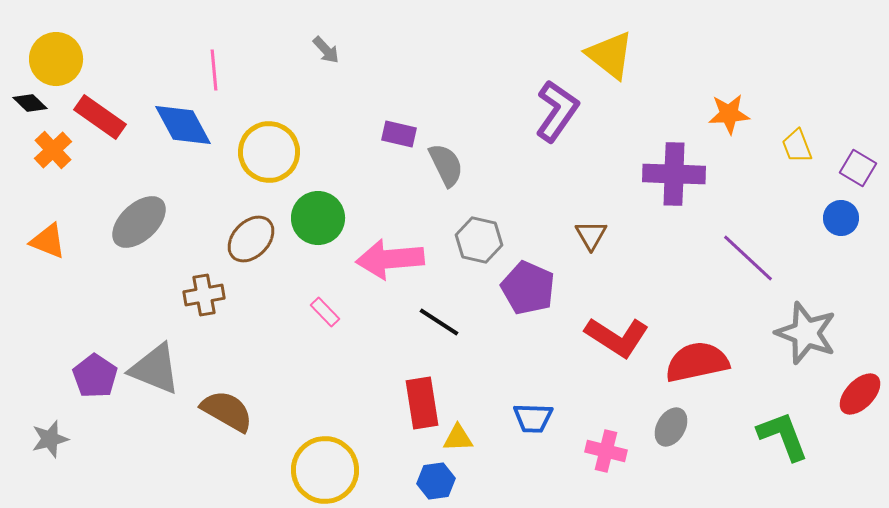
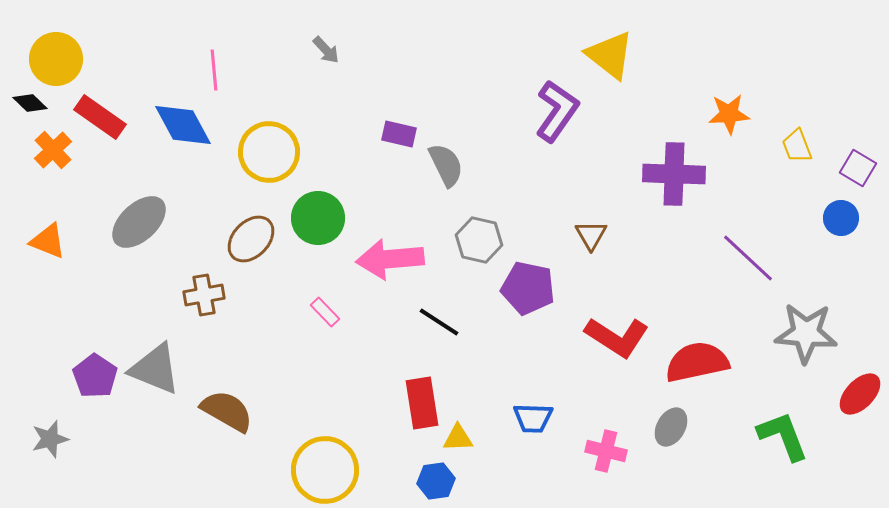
purple pentagon at (528, 288): rotated 12 degrees counterclockwise
gray star at (806, 333): rotated 16 degrees counterclockwise
